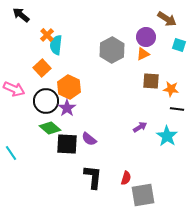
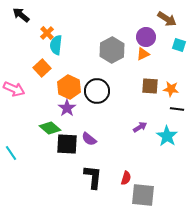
orange cross: moved 2 px up
brown square: moved 1 px left, 5 px down
black circle: moved 51 px right, 10 px up
gray square: rotated 15 degrees clockwise
